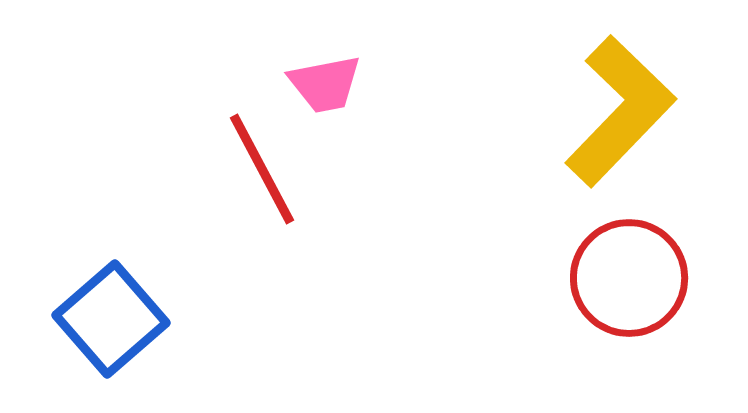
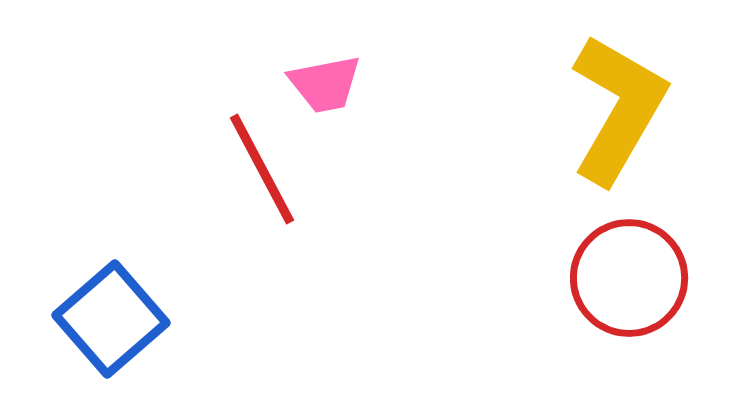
yellow L-shape: moved 2 px left, 2 px up; rotated 14 degrees counterclockwise
